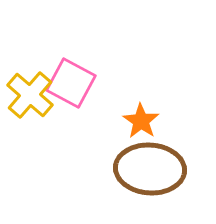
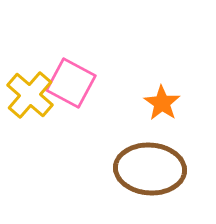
orange star: moved 21 px right, 18 px up
